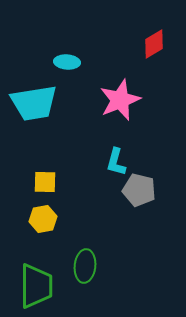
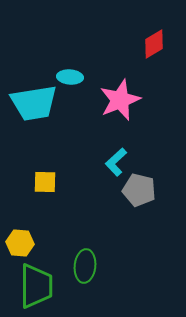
cyan ellipse: moved 3 px right, 15 px down
cyan L-shape: rotated 32 degrees clockwise
yellow hexagon: moved 23 px left, 24 px down; rotated 16 degrees clockwise
